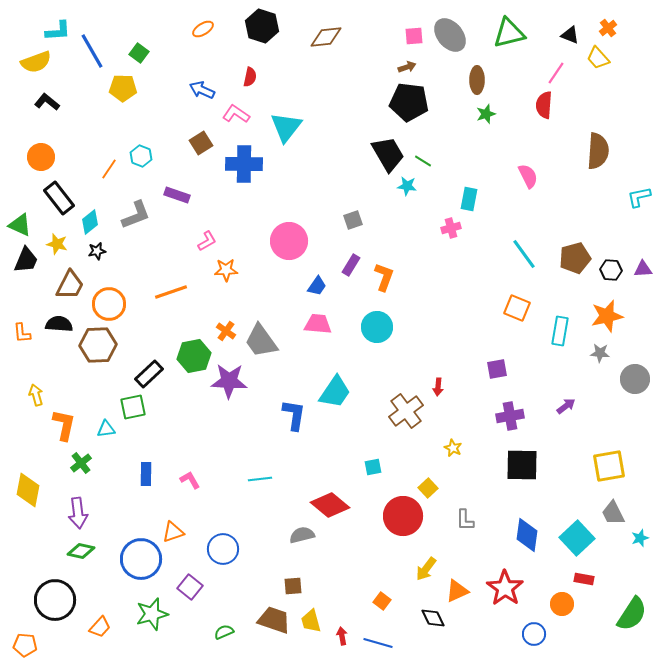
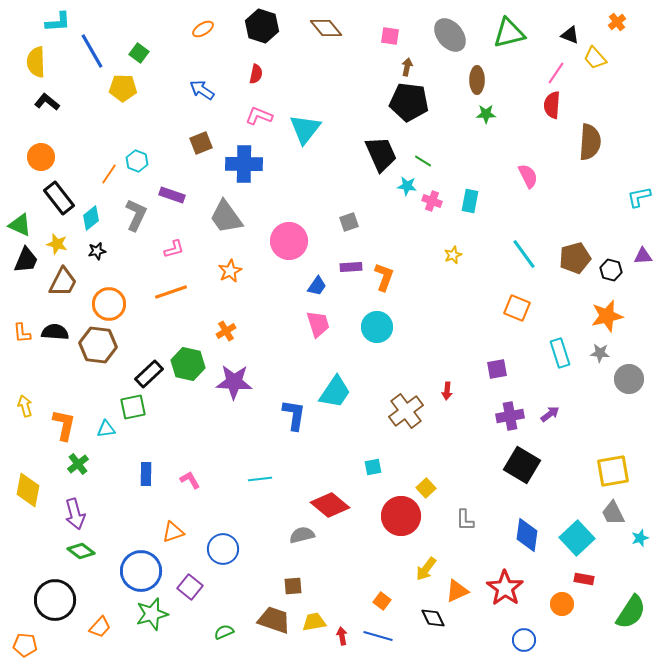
orange cross at (608, 28): moved 9 px right, 6 px up
cyan L-shape at (58, 31): moved 9 px up
pink square at (414, 36): moved 24 px left; rotated 12 degrees clockwise
brown diamond at (326, 37): moved 9 px up; rotated 56 degrees clockwise
yellow trapezoid at (598, 58): moved 3 px left
yellow semicircle at (36, 62): rotated 108 degrees clockwise
brown arrow at (407, 67): rotated 60 degrees counterclockwise
red semicircle at (250, 77): moved 6 px right, 3 px up
blue arrow at (202, 90): rotated 10 degrees clockwise
red semicircle at (544, 105): moved 8 px right
pink L-shape at (236, 114): moved 23 px right, 2 px down; rotated 12 degrees counterclockwise
green star at (486, 114): rotated 18 degrees clockwise
cyan triangle at (286, 127): moved 19 px right, 2 px down
brown square at (201, 143): rotated 10 degrees clockwise
brown semicircle at (598, 151): moved 8 px left, 9 px up
black trapezoid at (388, 154): moved 7 px left; rotated 6 degrees clockwise
cyan hexagon at (141, 156): moved 4 px left, 5 px down
orange line at (109, 169): moved 5 px down
purple rectangle at (177, 195): moved 5 px left
cyan rectangle at (469, 199): moved 1 px right, 2 px down
gray L-shape at (136, 215): rotated 44 degrees counterclockwise
gray square at (353, 220): moved 4 px left, 2 px down
cyan diamond at (90, 222): moved 1 px right, 4 px up
pink cross at (451, 228): moved 19 px left, 27 px up; rotated 36 degrees clockwise
pink L-shape at (207, 241): moved 33 px left, 8 px down; rotated 15 degrees clockwise
purple rectangle at (351, 265): moved 2 px down; rotated 55 degrees clockwise
purple triangle at (643, 269): moved 13 px up
orange star at (226, 270): moved 4 px right, 1 px down; rotated 25 degrees counterclockwise
black hexagon at (611, 270): rotated 10 degrees clockwise
brown trapezoid at (70, 285): moved 7 px left, 3 px up
black semicircle at (59, 324): moved 4 px left, 8 px down
pink trapezoid at (318, 324): rotated 68 degrees clockwise
orange cross at (226, 331): rotated 24 degrees clockwise
cyan rectangle at (560, 331): moved 22 px down; rotated 28 degrees counterclockwise
gray trapezoid at (261, 341): moved 35 px left, 124 px up
brown hexagon at (98, 345): rotated 9 degrees clockwise
green hexagon at (194, 356): moved 6 px left, 8 px down; rotated 24 degrees clockwise
gray circle at (635, 379): moved 6 px left
purple star at (229, 381): moved 5 px right, 1 px down
red arrow at (438, 387): moved 9 px right, 4 px down
yellow arrow at (36, 395): moved 11 px left, 11 px down
purple arrow at (566, 406): moved 16 px left, 8 px down
yellow star at (453, 448): moved 193 px up; rotated 24 degrees clockwise
green cross at (81, 463): moved 3 px left, 1 px down
black square at (522, 465): rotated 30 degrees clockwise
yellow square at (609, 466): moved 4 px right, 5 px down
yellow square at (428, 488): moved 2 px left
purple arrow at (78, 513): moved 3 px left, 1 px down; rotated 8 degrees counterclockwise
red circle at (403, 516): moved 2 px left
green diamond at (81, 551): rotated 24 degrees clockwise
blue circle at (141, 559): moved 12 px down
green semicircle at (632, 614): moved 1 px left, 2 px up
yellow trapezoid at (311, 621): moved 3 px right, 1 px down; rotated 95 degrees clockwise
blue circle at (534, 634): moved 10 px left, 6 px down
blue line at (378, 643): moved 7 px up
